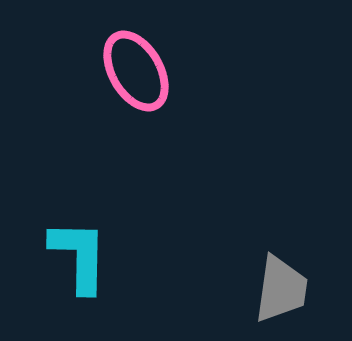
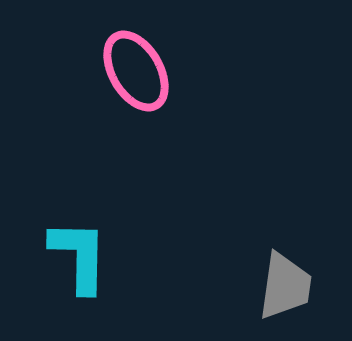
gray trapezoid: moved 4 px right, 3 px up
